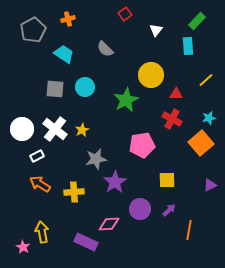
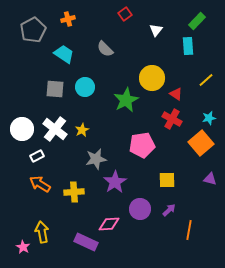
yellow circle: moved 1 px right, 3 px down
red triangle: rotated 32 degrees clockwise
purple triangle: moved 6 px up; rotated 40 degrees clockwise
